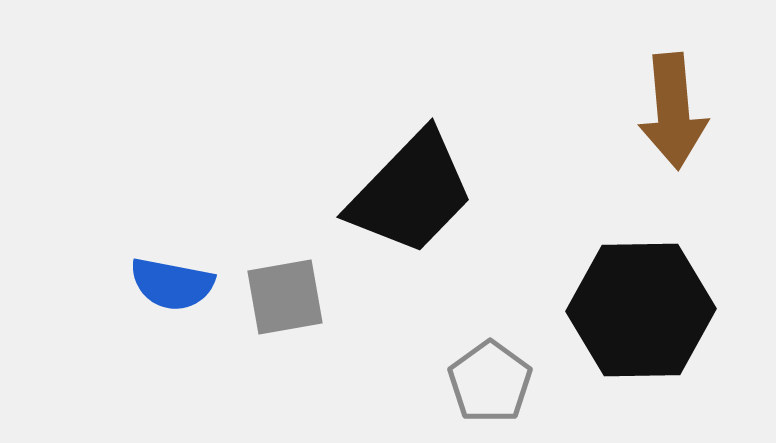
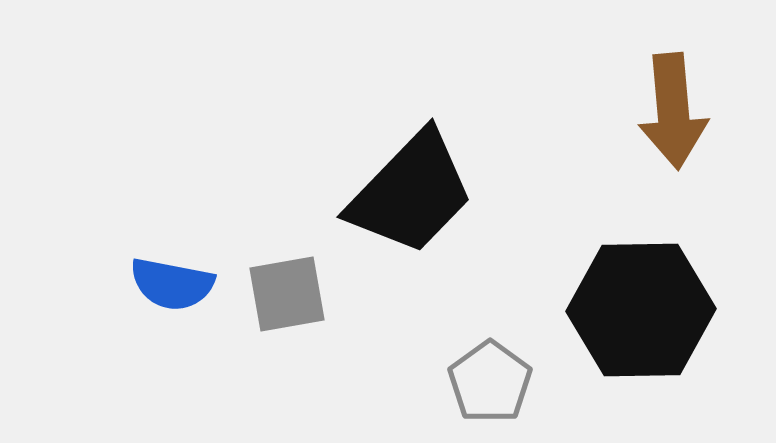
gray square: moved 2 px right, 3 px up
